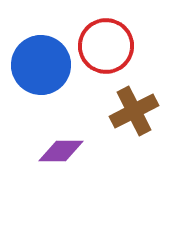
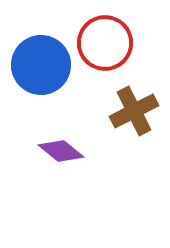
red circle: moved 1 px left, 3 px up
purple diamond: rotated 39 degrees clockwise
